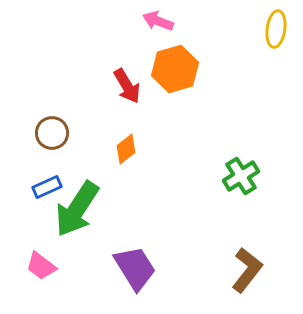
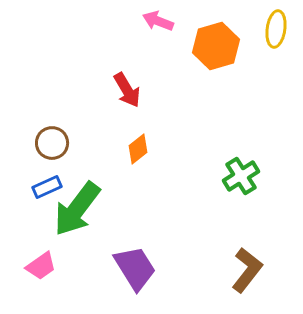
orange hexagon: moved 41 px right, 23 px up
red arrow: moved 4 px down
brown circle: moved 10 px down
orange diamond: moved 12 px right
green arrow: rotated 4 degrees clockwise
pink trapezoid: rotated 72 degrees counterclockwise
